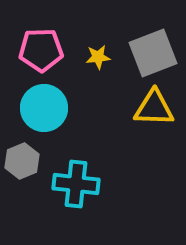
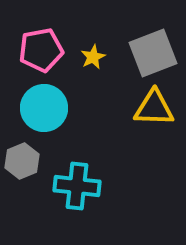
pink pentagon: rotated 9 degrees counterclockwise
yellow star: moved 5 px left; rotated 20 degrees counterclockwise
cyan cross: moved 1 px right, 2 px down
